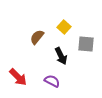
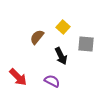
yellow square: moved 1 px left
